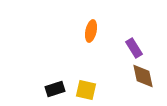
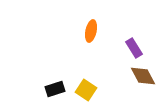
brown diamond: rotated 16 degrees counterclockwise
yellow square: rotated 20 degrees clockwise
